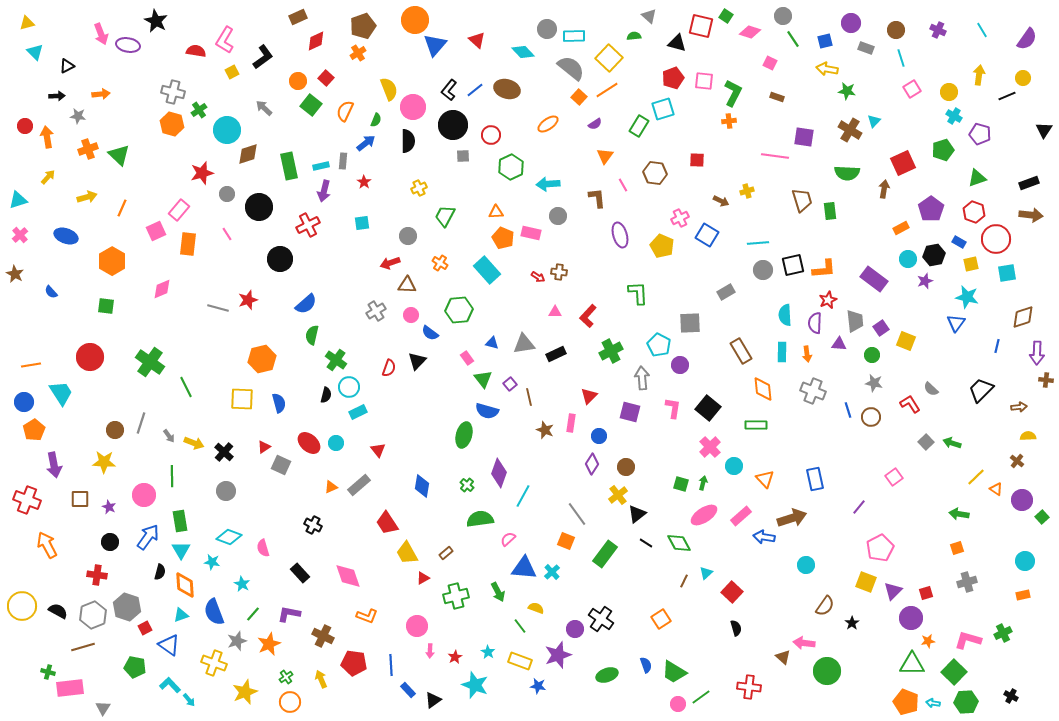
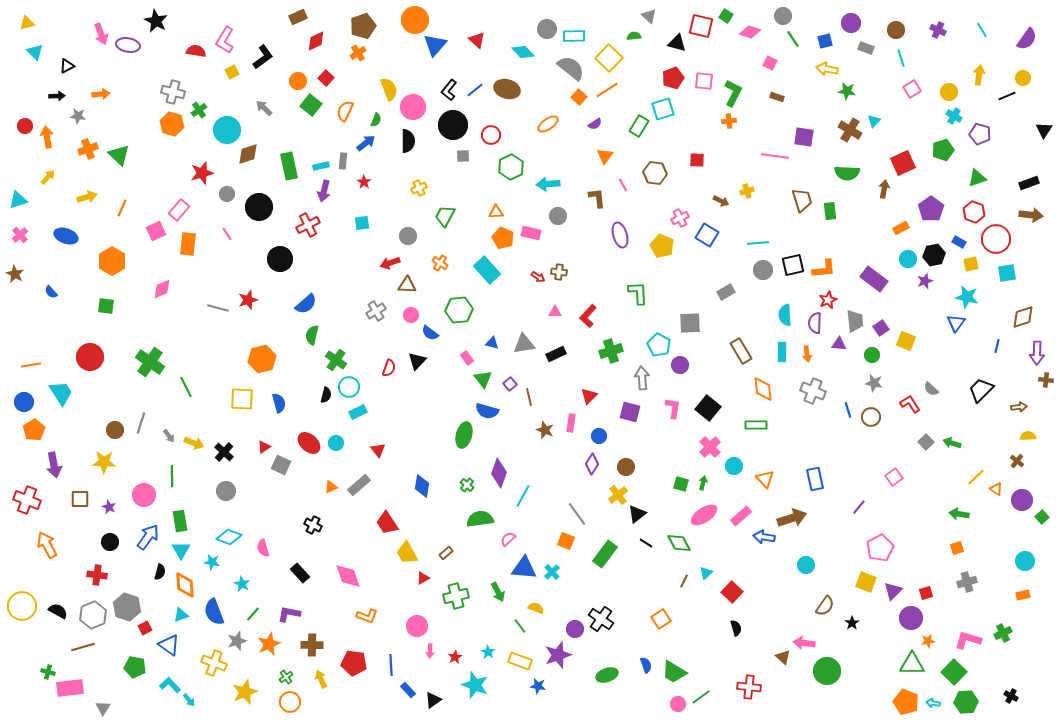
green cross at (611, 351): rotated 10 degrees clockwise
brown cross at (323, 636): moved 11 px left, 9 px down; rotated 25 degrees counterclockwise
